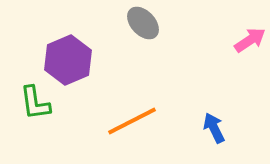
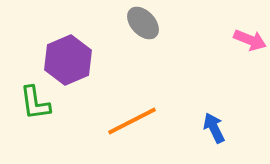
pink arrow: rotated 56 degrees clockwise
